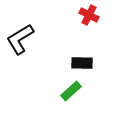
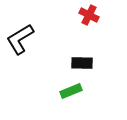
green rectangle: rotated 20 degrees clockwise
